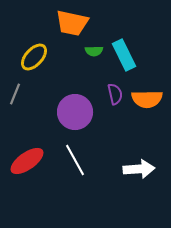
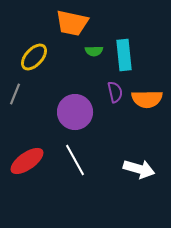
cyan rectangle: rotated 20 degrees clockwise
purple semicircle: moved 2 px up
white arrow: rotated 20 degrees clockwise
